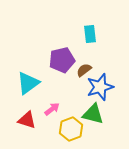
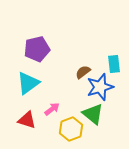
cyan rectangle: moved 24 px right, 30 px down
purple pentagon: moved 25 px left, 11 px up
brown semicircle: moved 1 px left, 2 px down
green triangle: rotated 25 degrees clockwise
